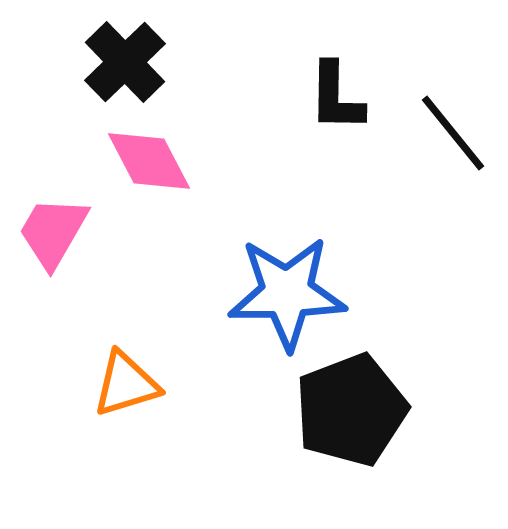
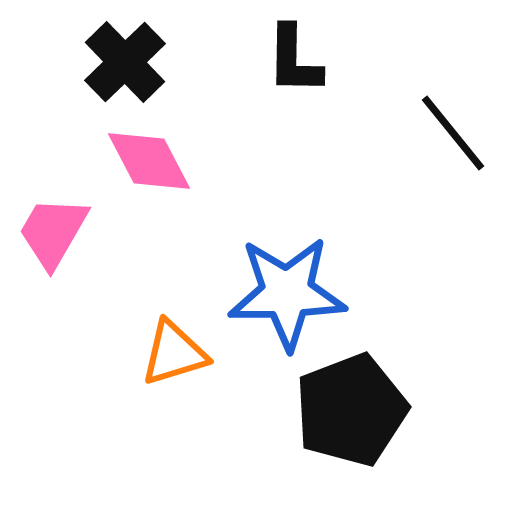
black L-shape: moved 42 px left, 37 px up
orange triangle: moved 48 px right, 31 px up
